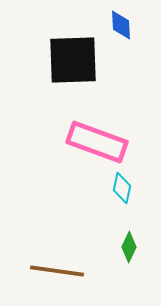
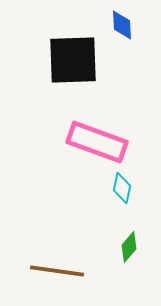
blue diamond: moved 1 px right
green diamond: rotated 16 degrees clockwise
